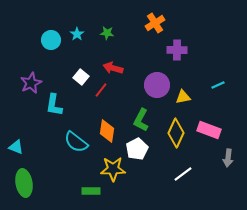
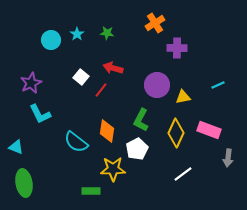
purple cross: moved 2 px up
cyan L-shape: moved 14 px left, 9 px down; rotated 35 degrees counterclockwise
